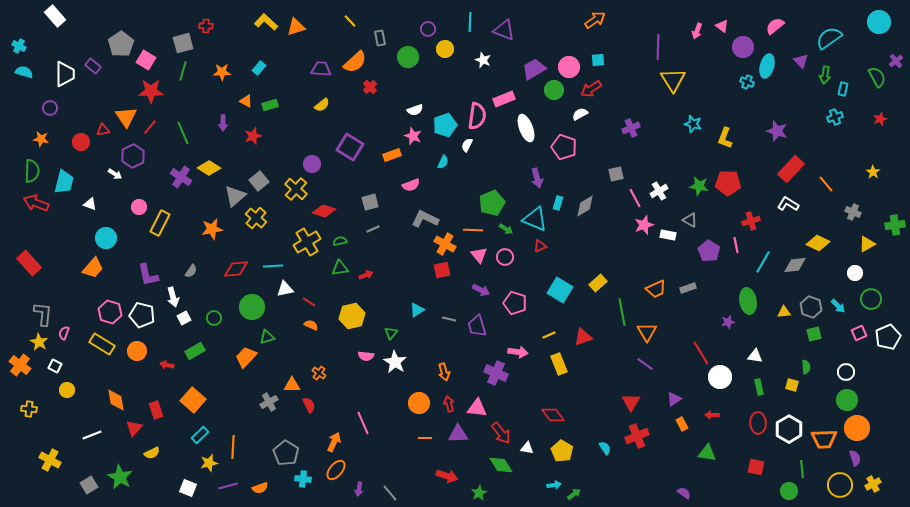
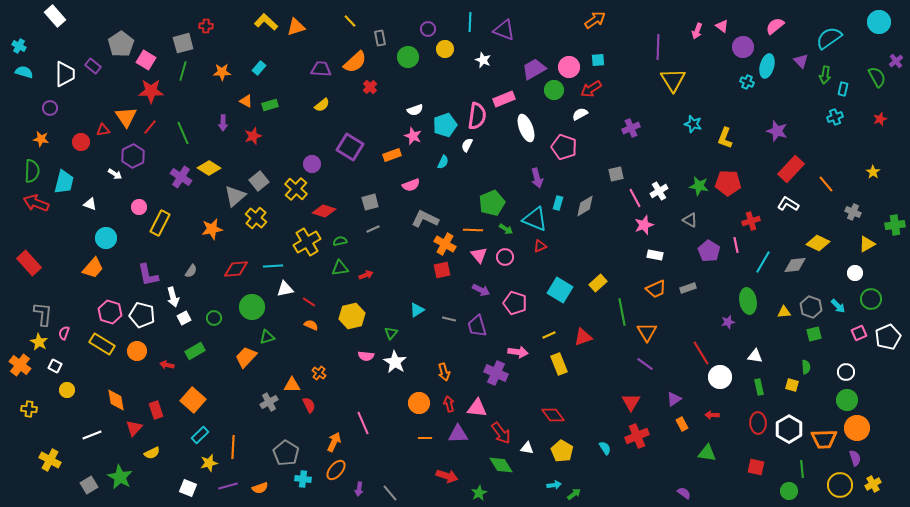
white rectangle at (668, 235): moved 13 px left, 20 px down
